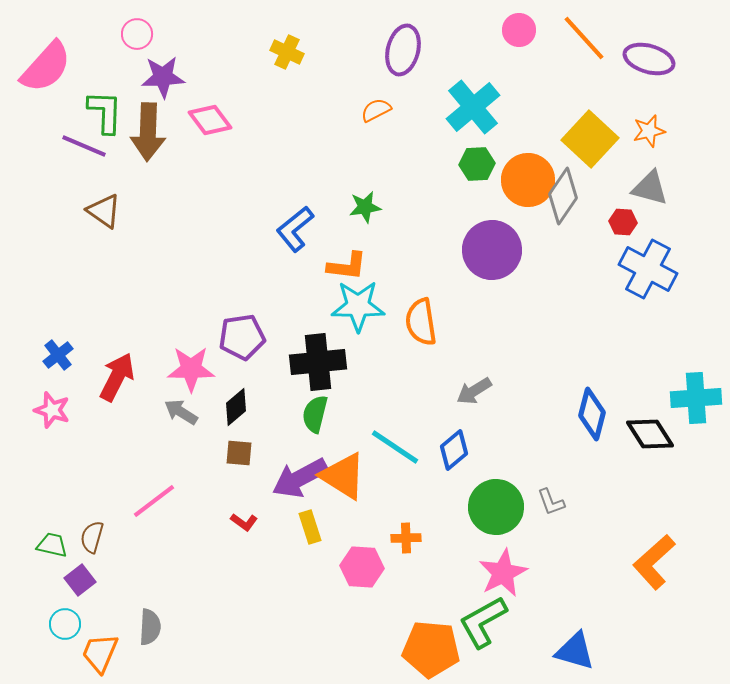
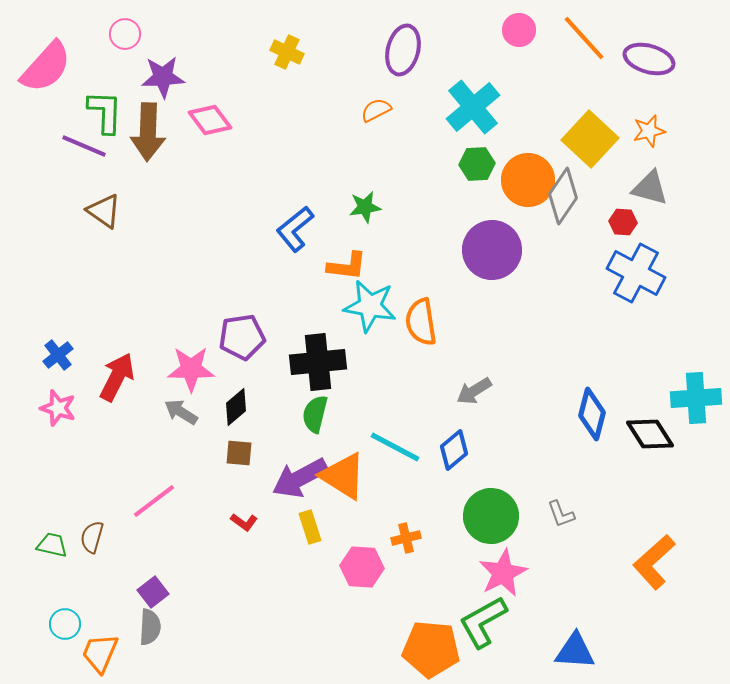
pink circle at (137, 34): moved 12 px left
blue cross at (648, 269): moved 12 px left, 4 px down
cyan star at (358, 306): moved 12 px right; rotated 10 degrees clockwise
pink star at (52, 410): moved 6 px right, 2 px up
cyan line at (395, 447): rotated 6 degrees counterclockwise
gray L-shape at (551, 502): moved 10 px right, 12 px down
green circle at (496, 507): moved 5 px left, 9 px down
orange cross at (406, 538): rotated 12 degrees counterclockwise
purple square at (80, 580): moved 73 px right, 12 px down
blue triangle at (575, 651): rotated 12 degrees counterclockwise
